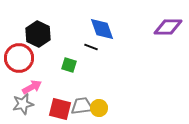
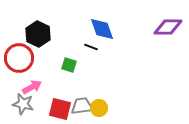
gray star: rotated 25 degrees clockwise
